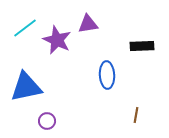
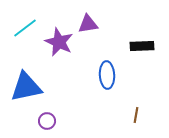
purple star: moved 2 px right, 2 px down
